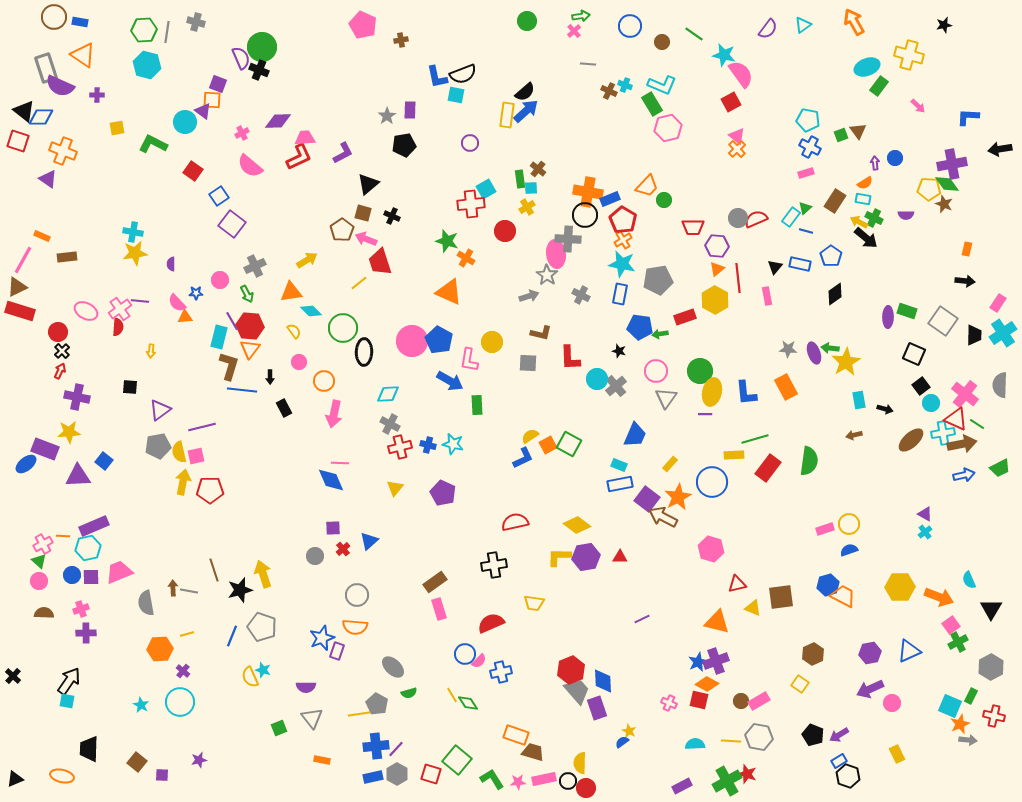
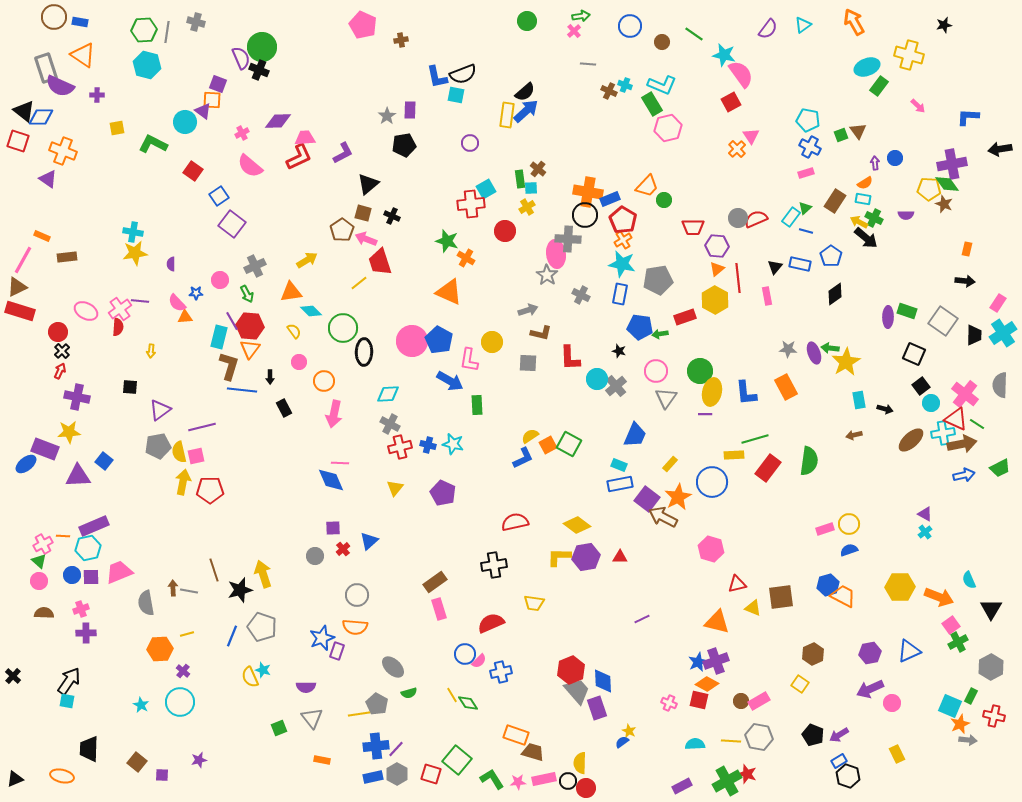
pink triangle at (737, 136): moved 14 px right; rotated 18 degrees clockwise
gray arrow at (529, 296): moved 1 px left, 14 px down
